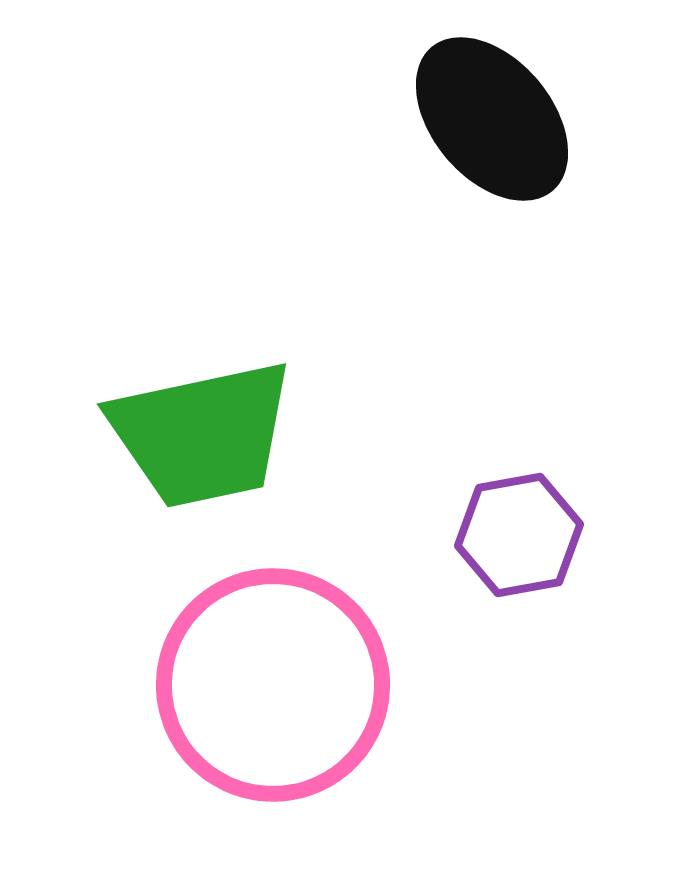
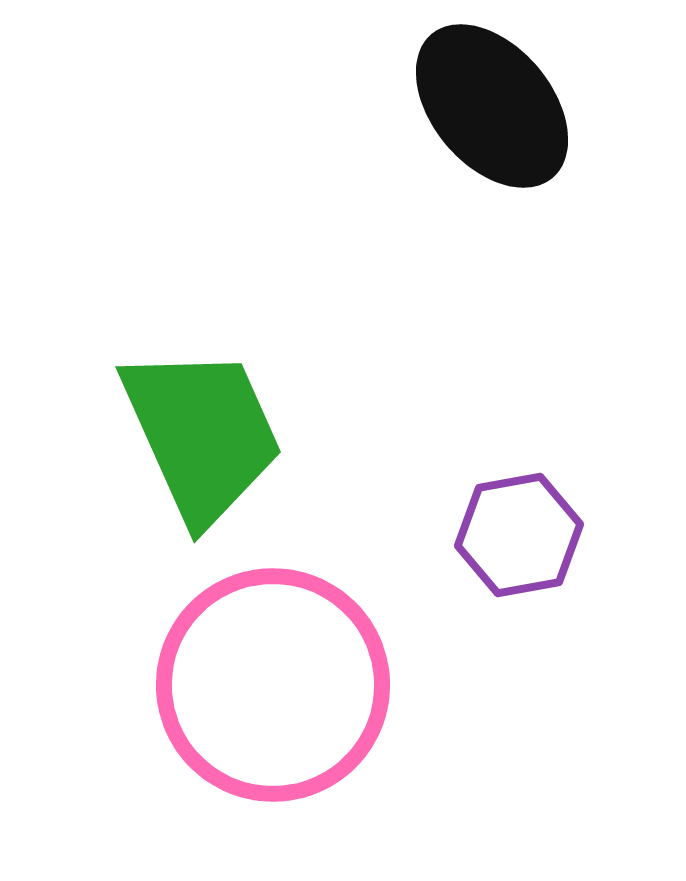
black ellipse: moved 13 px up
green trapezoid: rotated 102 degrees counterclockwise
